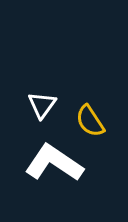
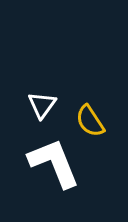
white L-shape: rotated 34 degrees clockwise
